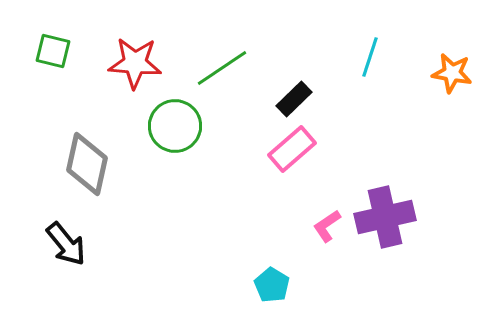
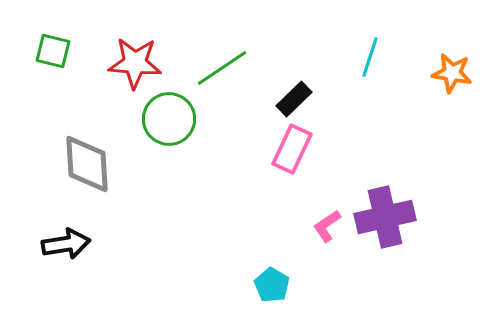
green circle: moved 6 px left, 7 px up
pink rectangle: rotated 24 degrees counterclockwise
gray diamond: rotated 16 degrees counterclockwise
black arrow: rotated 60 degrees counterclockwise
